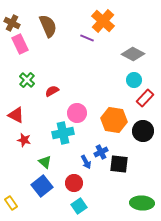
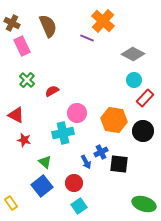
pink rectangle: moved 2 px right, 2 px down
green ellipse: moved 2 px right, 1 px down; rotated 15 degrees clockwise
